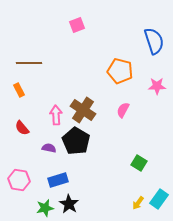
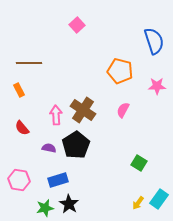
pink square: rotated 21 degrees counterclockwise
black pentagon: moved 4 px down; rotated 8 degrees clockwise
